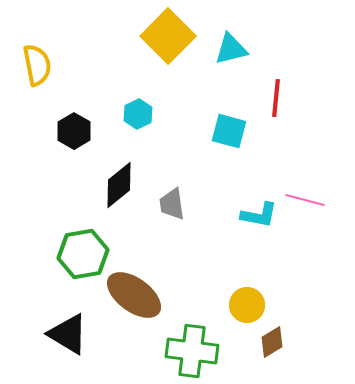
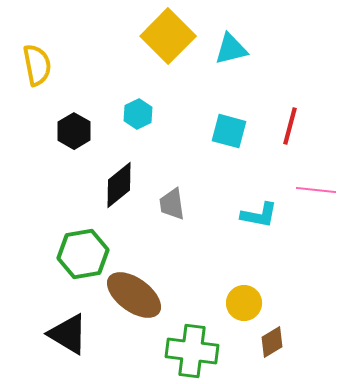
red line: moved 14 px right, 28 px down; rotated 9 degrees clockwise
pink line: moved 11 px right, 10 px up; rotated 9 degrees counterclockwise
yellow circle: moved 3 px left, 2 px up
